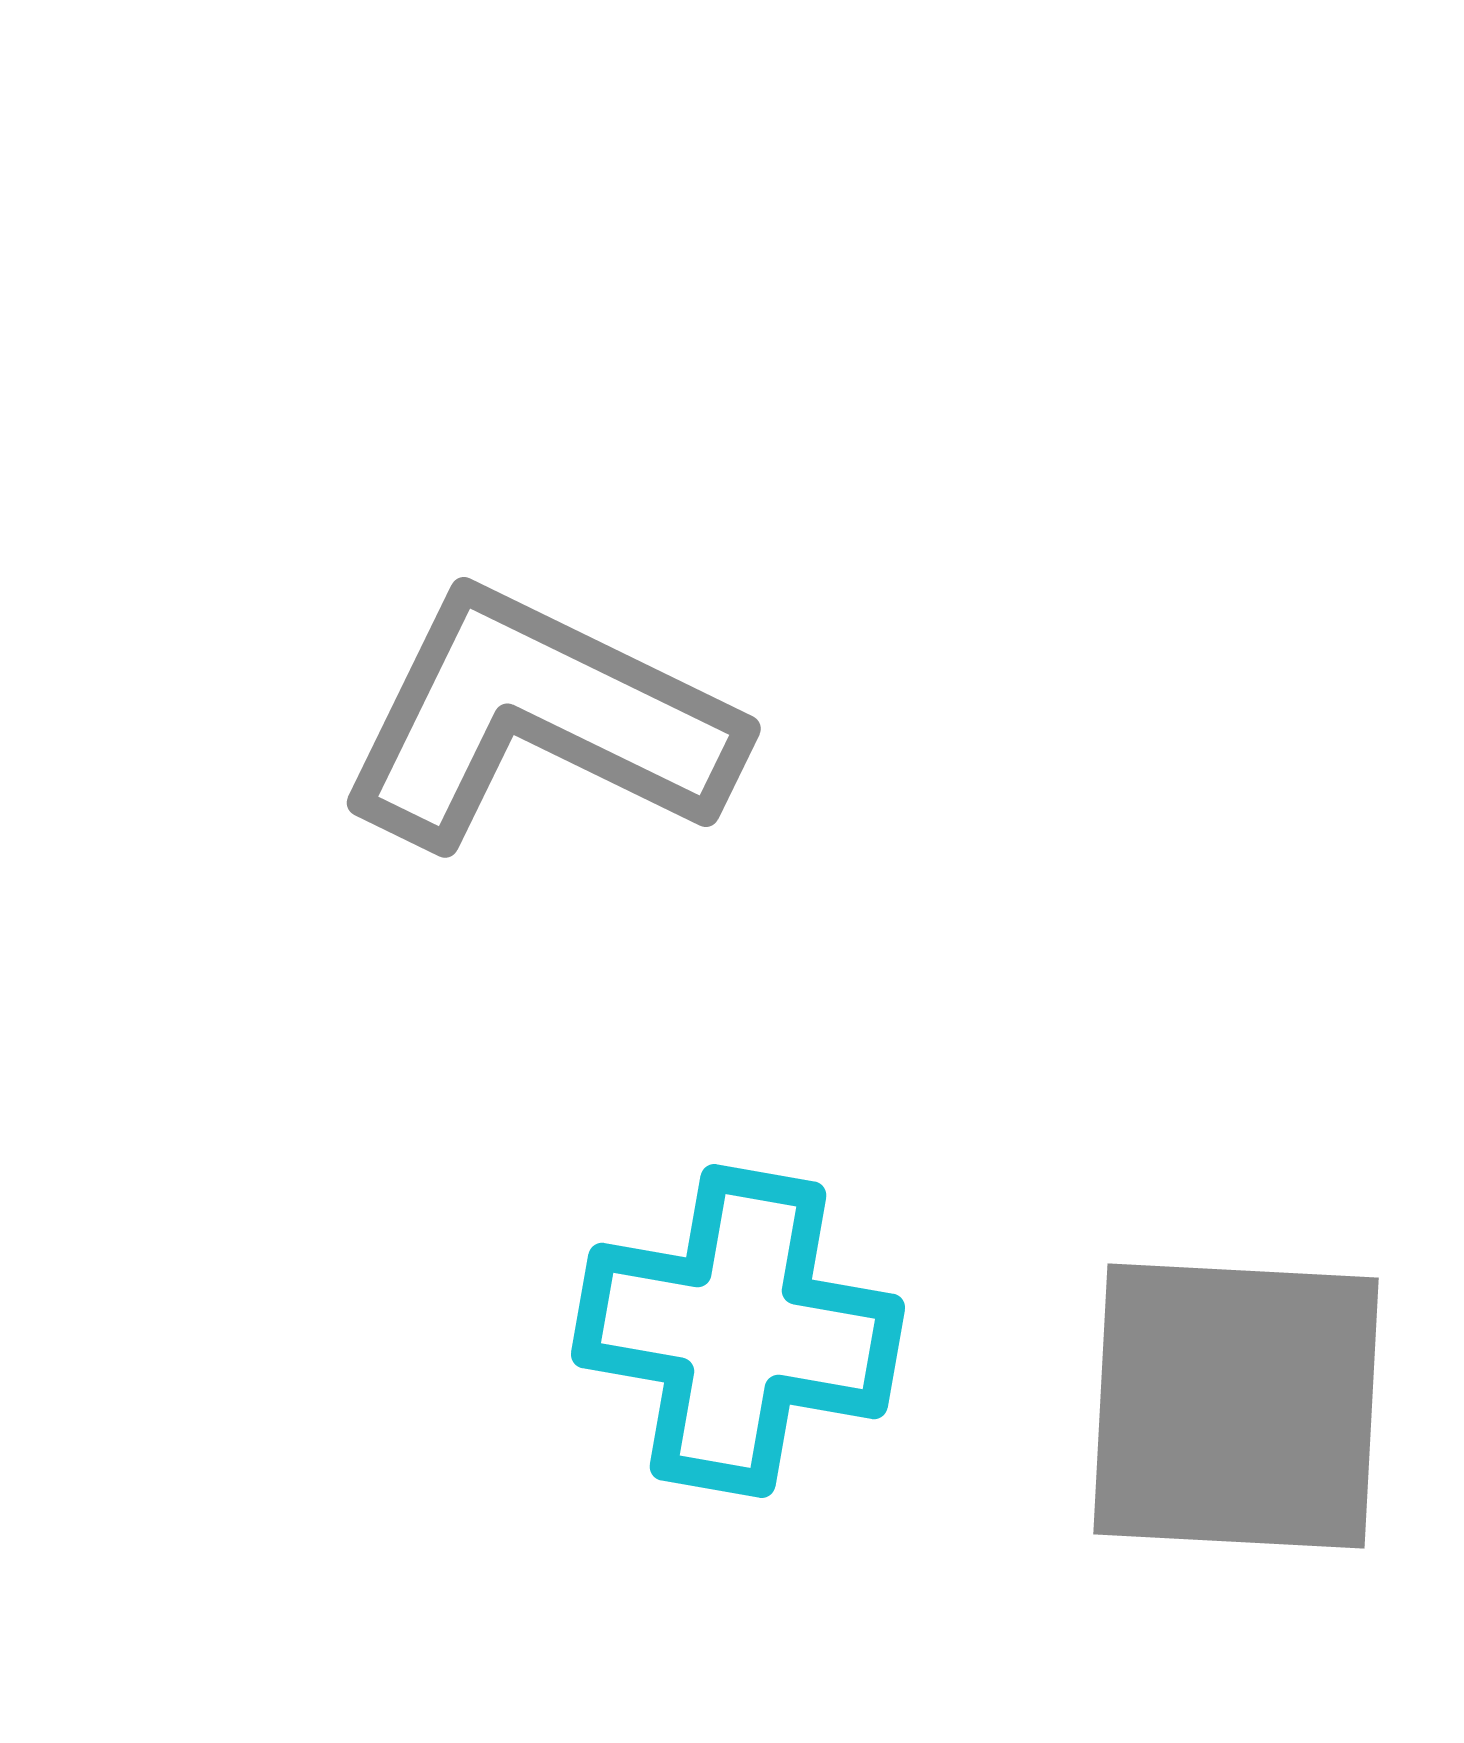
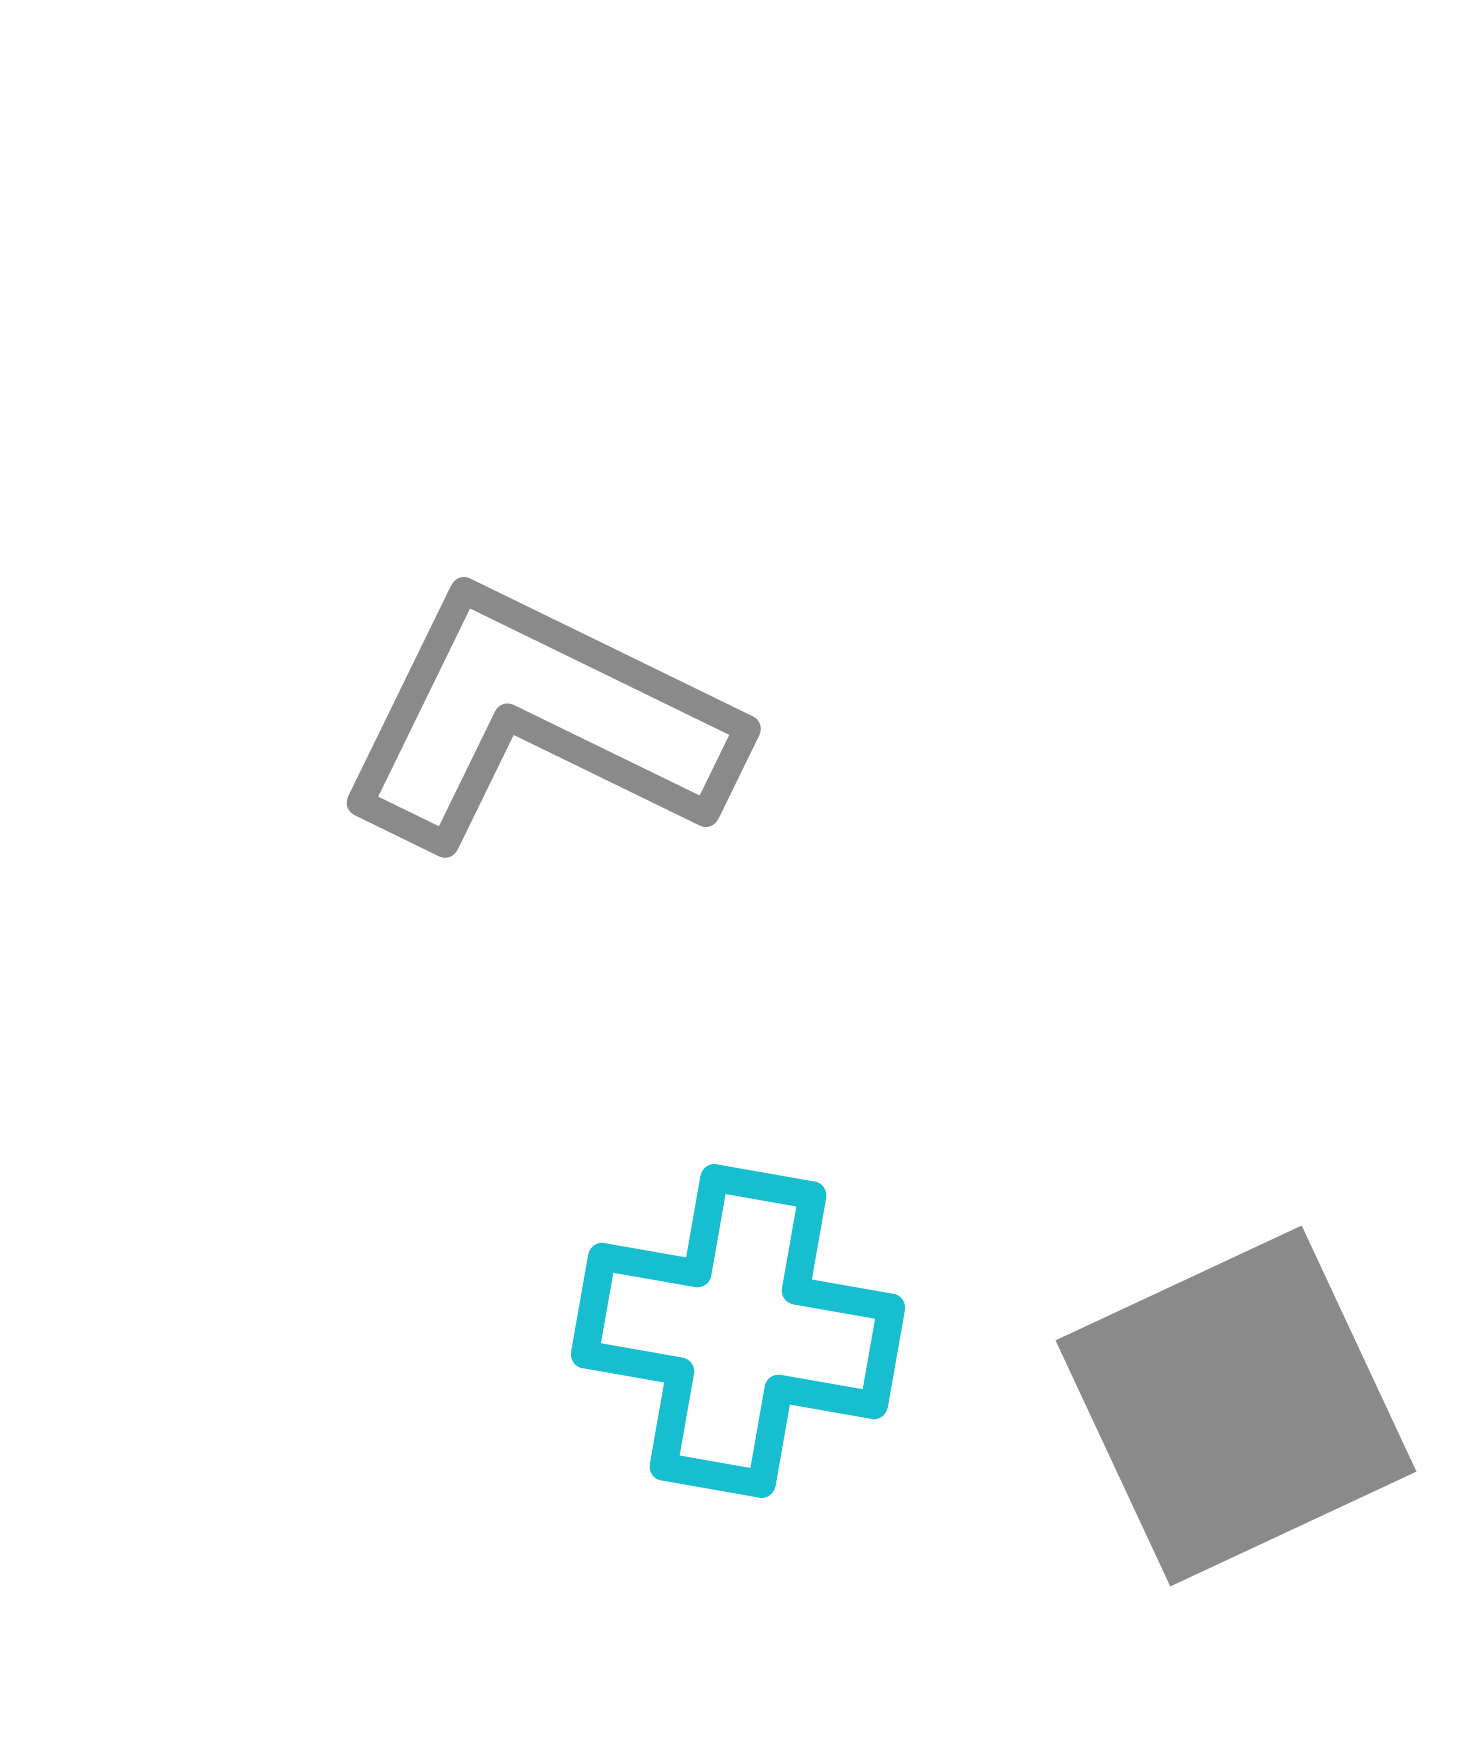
gray square: rotated 28 degrees counterclockwise
